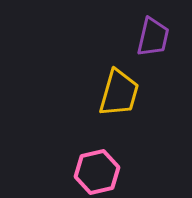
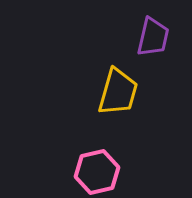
yellow trapezoid: moved 1 px left, 1 px up
